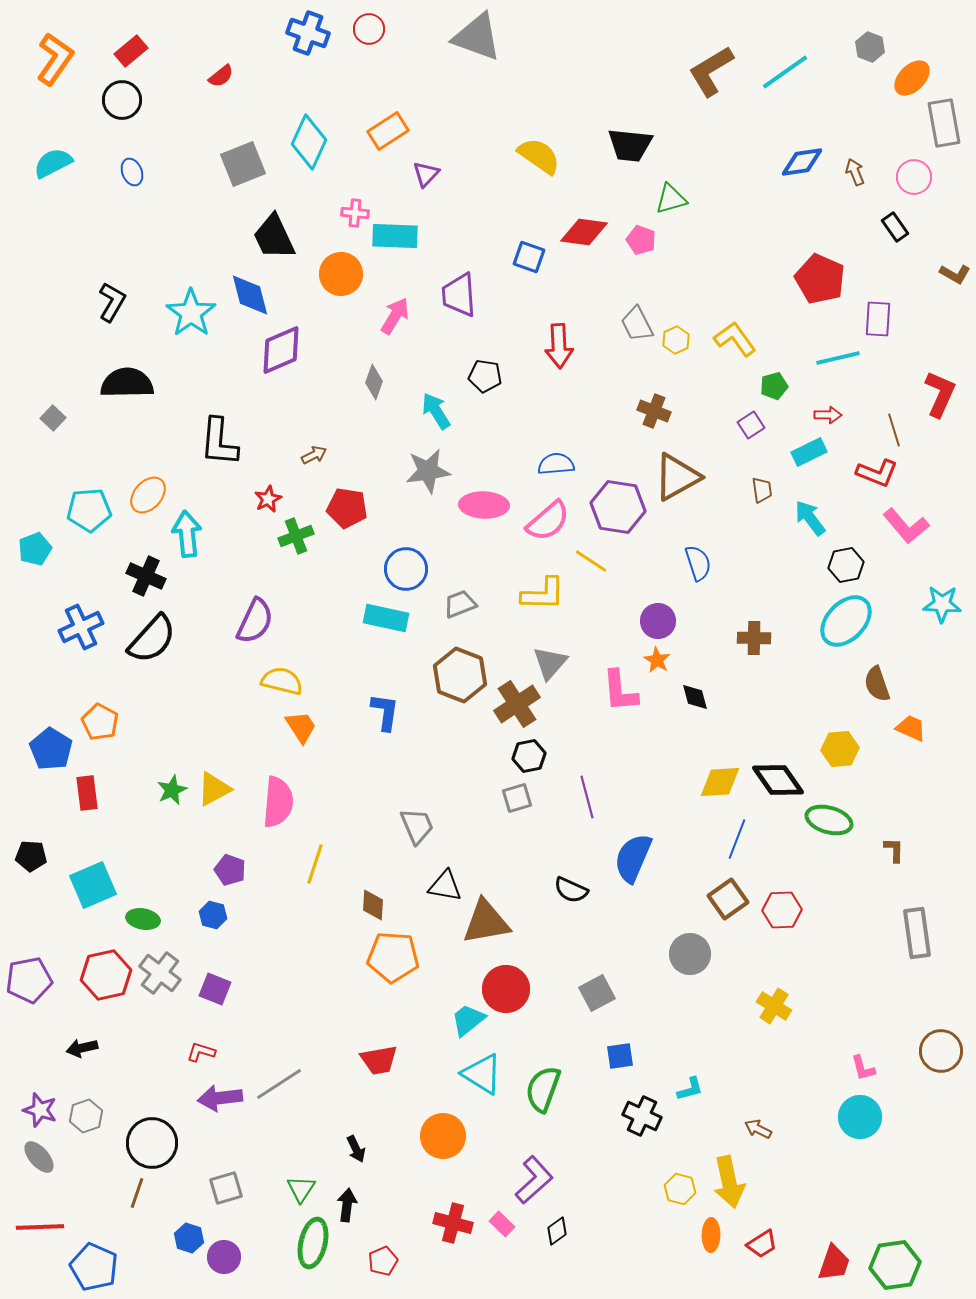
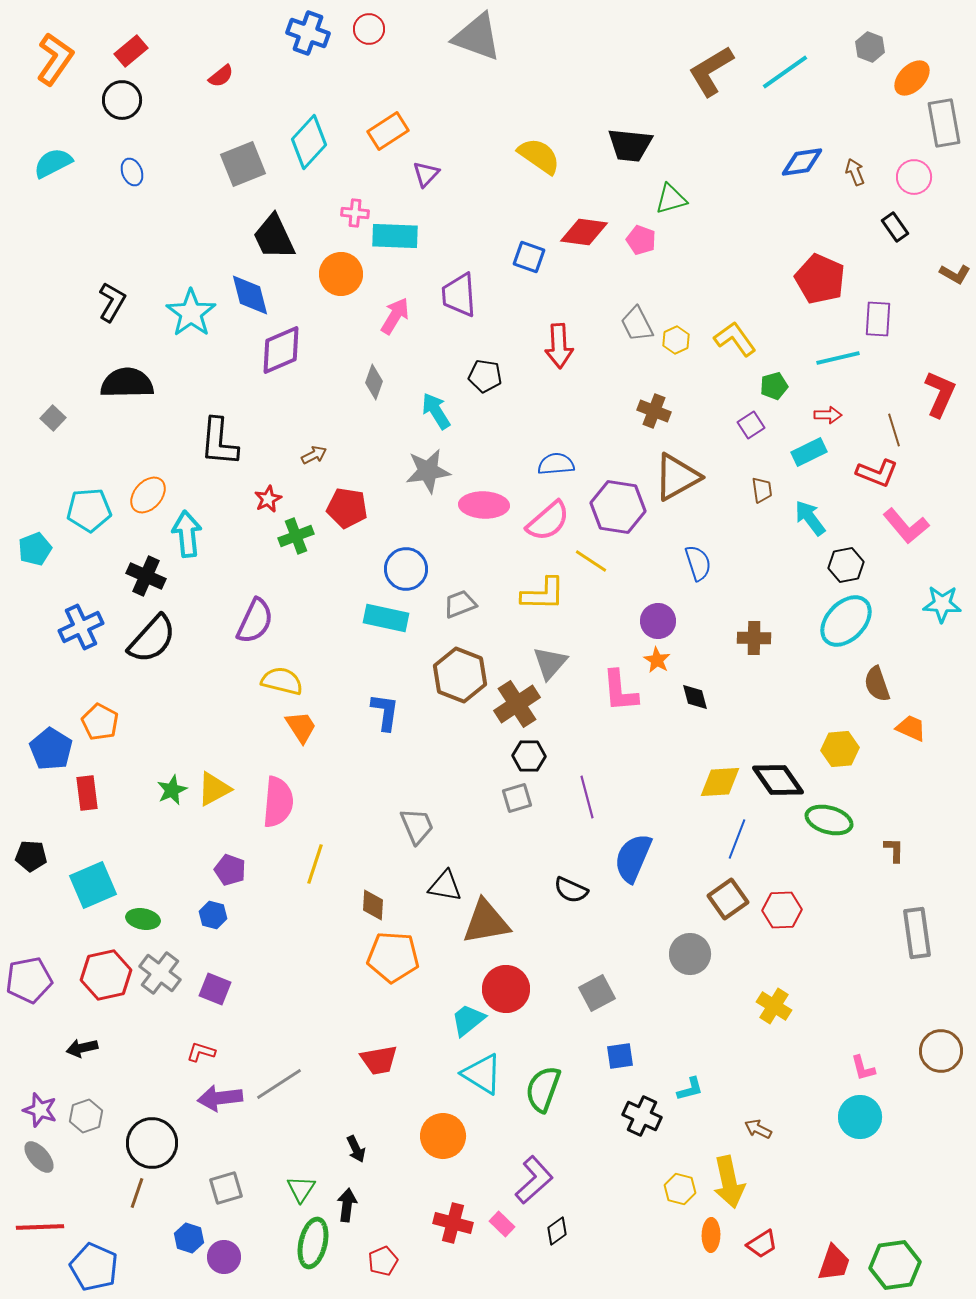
cyan diamond at (309, 142): rotated 18 degrees clockwise
black hexagon at (529, 756): rotated 12 degrees clockwise
